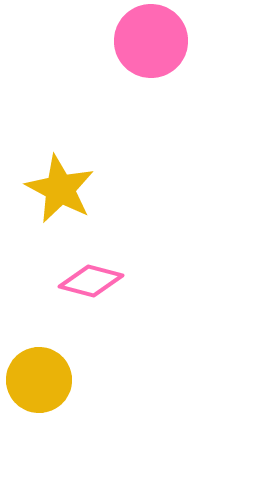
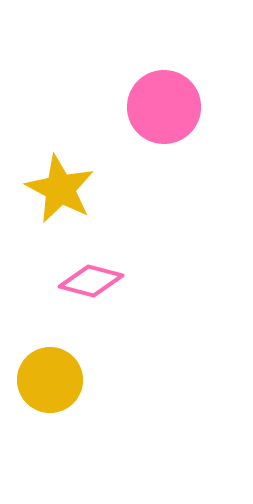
pink circle: moved 13 px right, 66 px down
yellow circle: moved 11 px right
